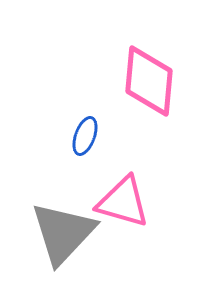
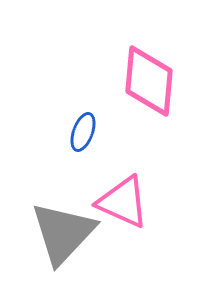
blue ellipse: moved 2 px left, 4 px up
pink triangle: rotated 8 degrees clockwise
